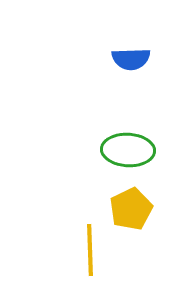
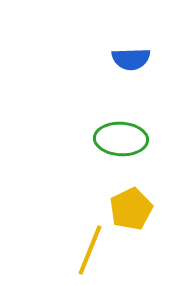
green ellipse: moved 7 px left, 11 px up
yellow line: rotated 24 degrees clockwise
